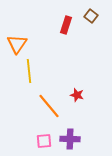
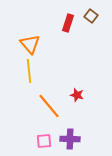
red rectangle: moved 2 px right, 2 px up
orange triangle: moved 13 px right; rotated 15 degrees counterclockwise
